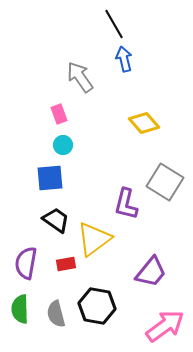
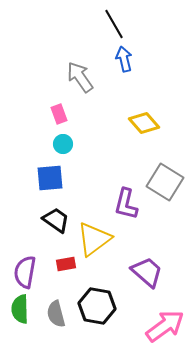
cyan circle: moved 1 px up
purple semicircle: moved 1 px left, 9 px down
purple trapezoid: moved 4 px left; rotated 88 degrees counterclockwise
